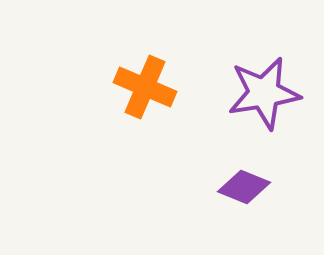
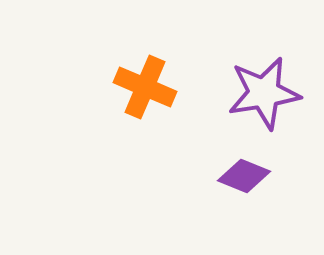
purple diamond: moved 11 px up
